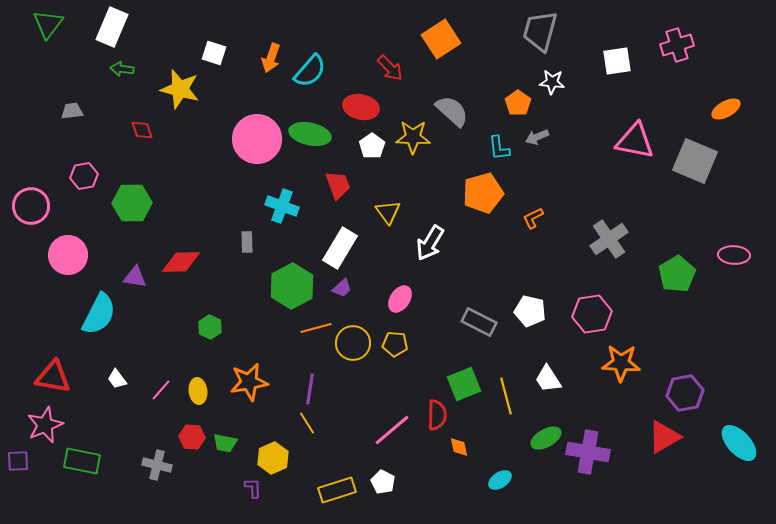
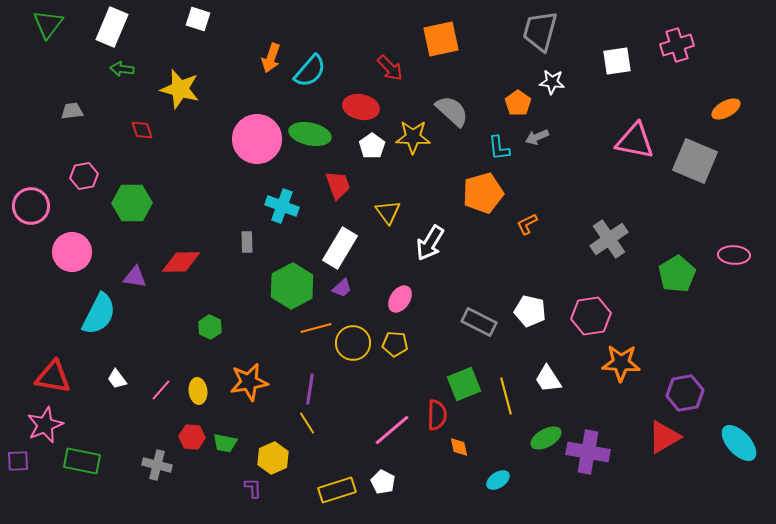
orange square at (441, 39): rotated 21 degrees clockwise
white square at (214, 53): moved 16 px left, 34 px up
orange L-shape at (533, 218): moved 6 px left, 6 px down
pink circle at (68, 255): moved 4 px right, 3 px up
pink hexagon at (592, 314): moved 1 px left, 2 px down
cyan ellipse at (500, 480): moved 2 px left
